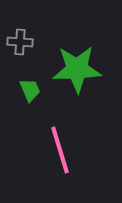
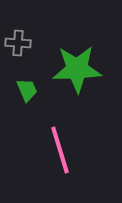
gray cross: moved 2 px left, 1 px down
green trapezoid: moved 3 px left
